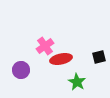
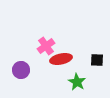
pink cross: moved 1 px right
black square: moved 2 px left, 3 px down; rotated 16 degrees clockwise
